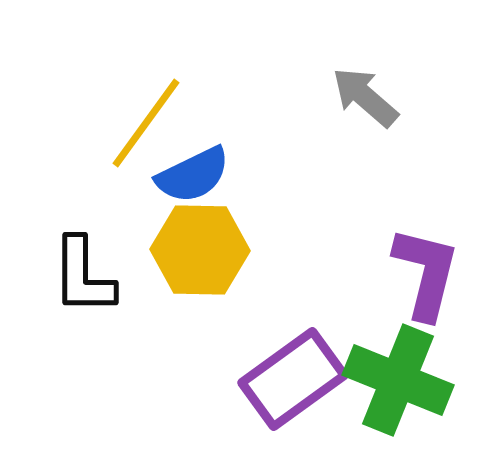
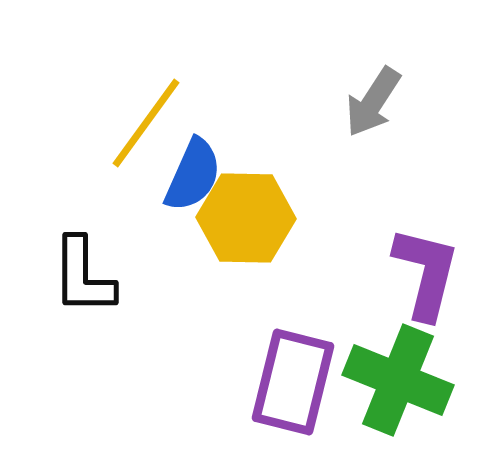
gray arrow: moved 8 px right, 5 px down; rotated 98 degrees counterclockwise
blue semicircle: rotated 40 degrees counterclockwise
yellow hexagon: moved 46 px right, 32 px up
purple rectangle: moved 3 px down; rotated 40 degrees counterclockwise
